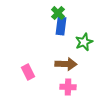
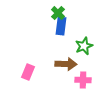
green star: moved 4 px down
pink rectangle: rotated 49 degrees clockwise
pink cross: moved 15 px right, 7 px up
